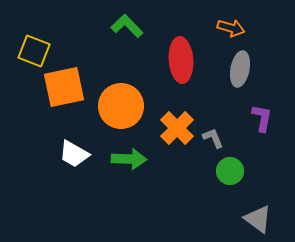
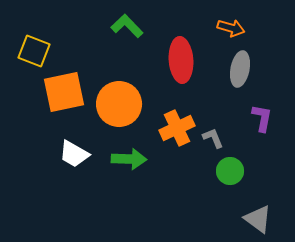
orange square: moved 5 px down
orange circle: moved 2 px left, 2 px up
orange cross: rotated 20 degrees clockwise
